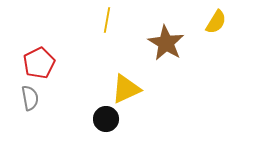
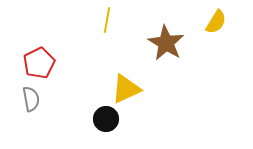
gray semicircle: moved 1 px right, 1 px down
